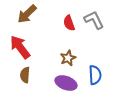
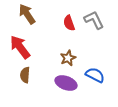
brown arrow: rotated 100 degrees clockwise
blue semicircle: rotated 60 degrees counterclockwise
